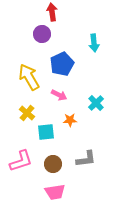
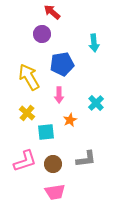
red arrow: rotated 42 degrees counterclockwise
blue pentagon: rotated 15 degrees clockwise
pink arrow: rotated 63 degrees clockwise
orange star: rotated 24 degrees counterclockwise
pink L-shape: moved 4 px right
